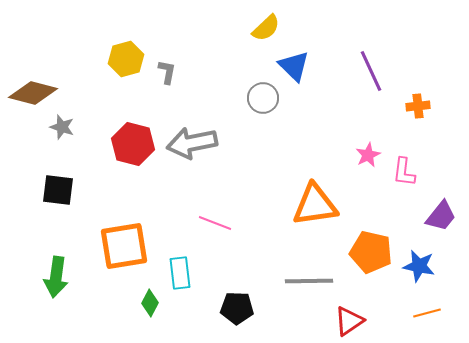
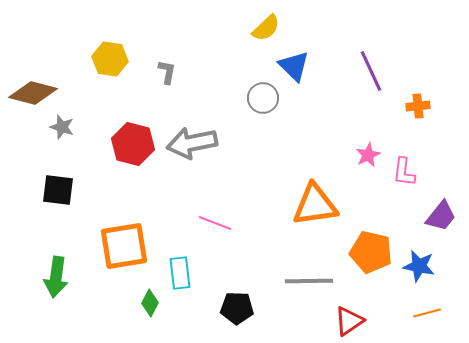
yellow hexagon: moved 16 px left; rotated 24 degrees clockwise
